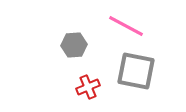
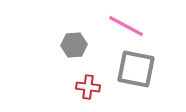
gray square: moved 2 px up
red cross: rotated 30 degrees clockwise
